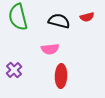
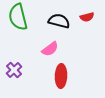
pink semicircle: rotated 30 degrees counterclockwise
